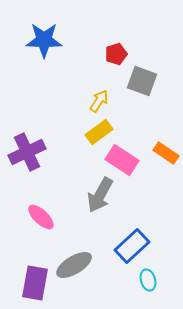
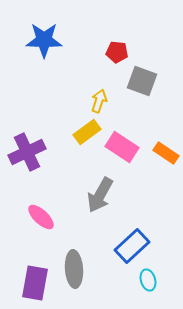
red pentagon: moved 1 px right, 2 px up; rotated 25 degrees clockwise
yellow arrow: rotated 15 degrees counterclockwise
yellow rectangle: moved 12 px left
pink rectangle: moved 13 px up
gray ellipse: moved 4 px down; rotated 63 degrees counterclockwise
